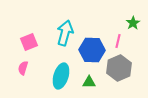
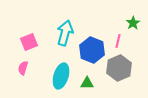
blue hexagon: rotated 20 degrees clockwise
green triangle: moved 2 px left, 1 px down
